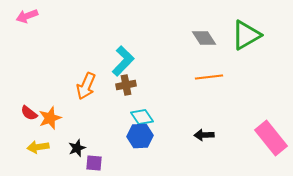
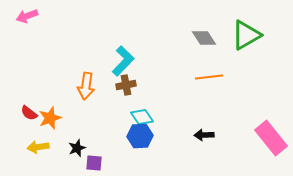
orange arrow: rotated 16 degrees counterclockwise
